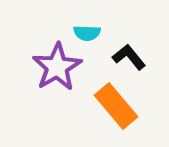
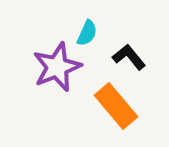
cyan semicircle: rotated 68 degrees counterclockwise
purple star: rotated 9 degrees clockwise
